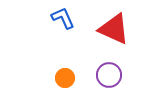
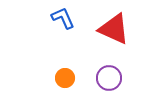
purple circle: moved 3 px down
